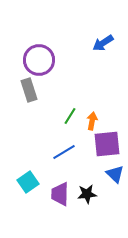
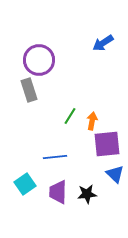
blue line: moved 9 px left, 5 px down; rotated 25 degrees clockwise
cyan square: moved 3 px left, 2 px down
purple trapezoid: moved 2 px left, 2 px up
